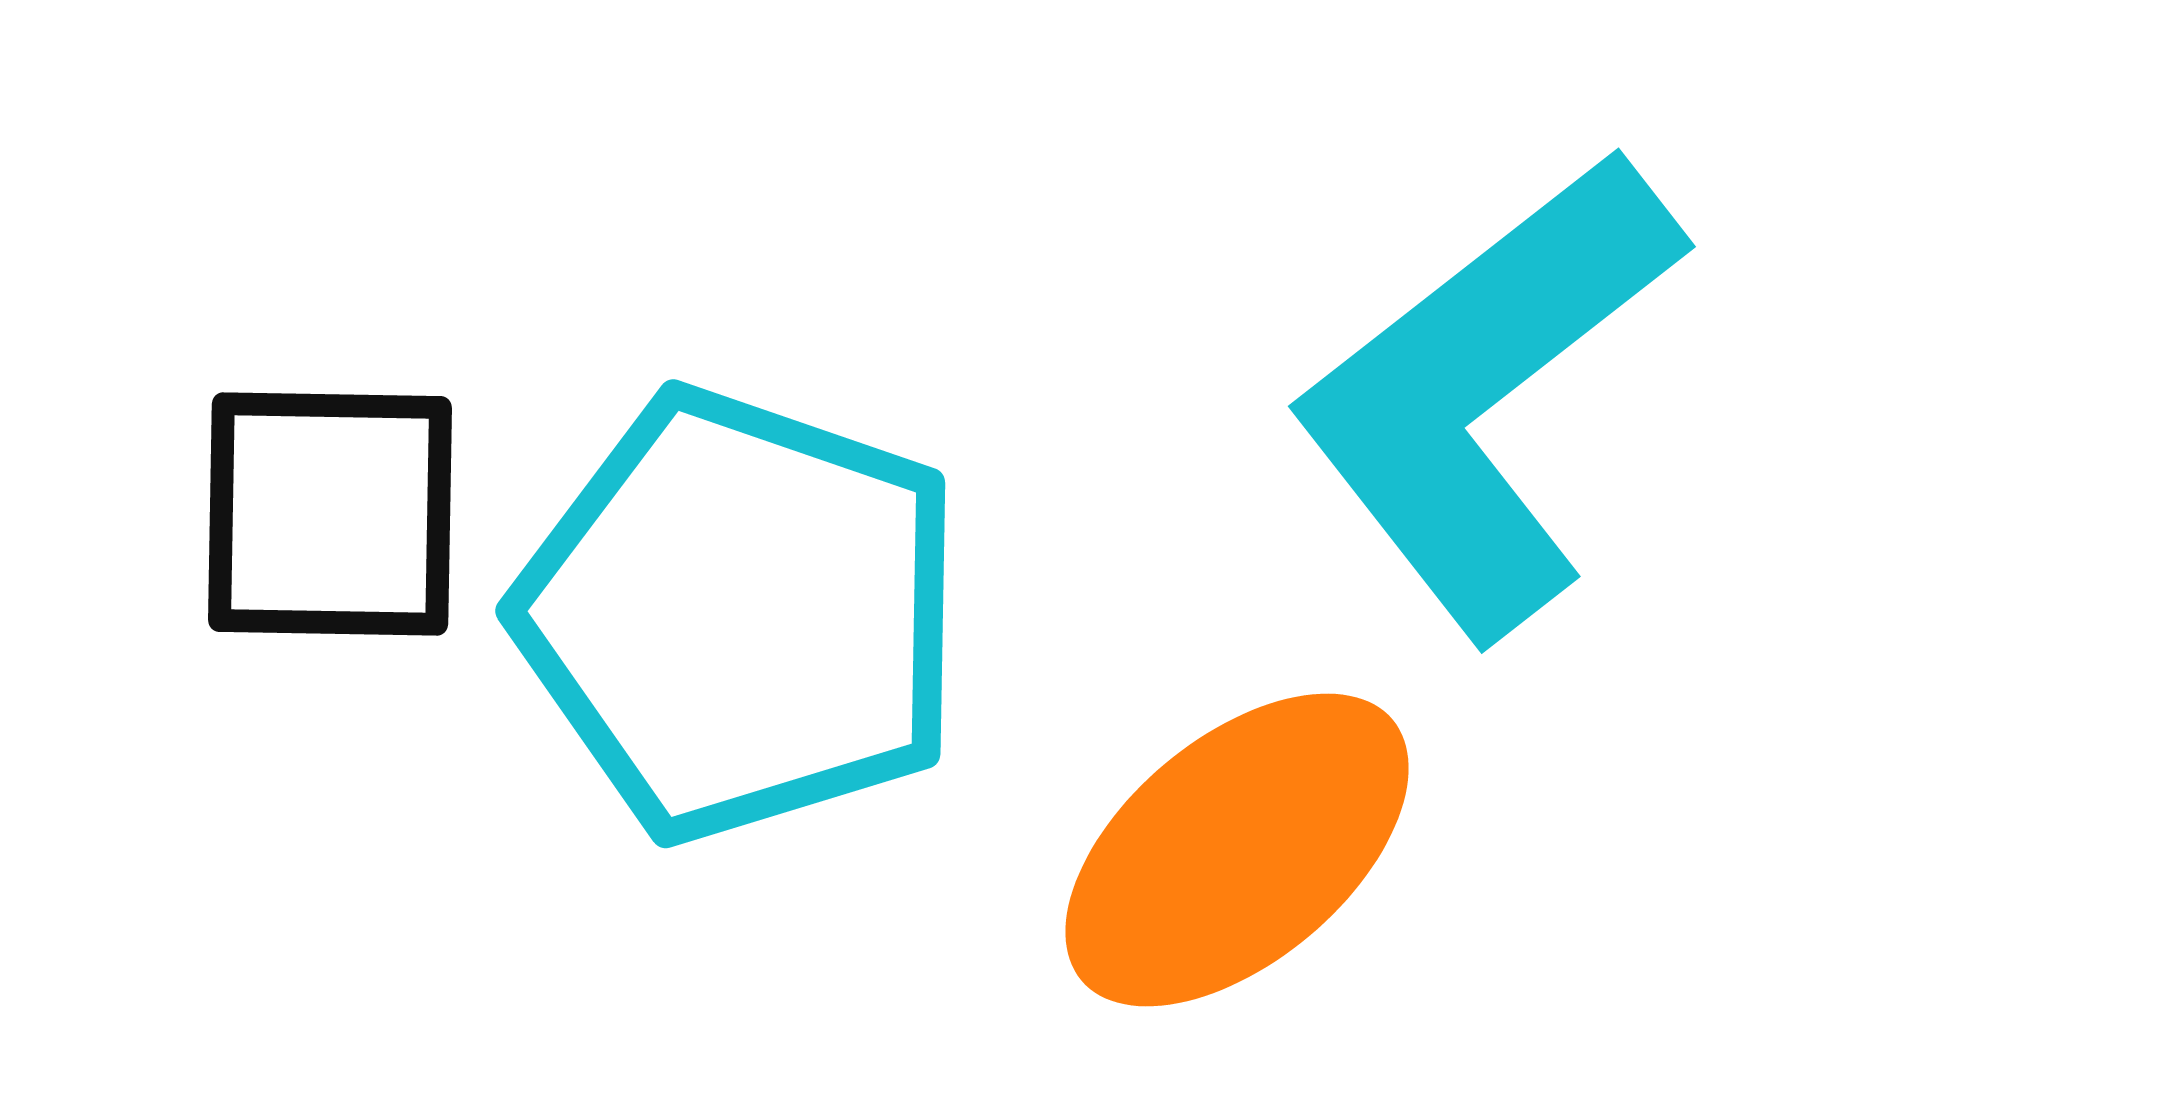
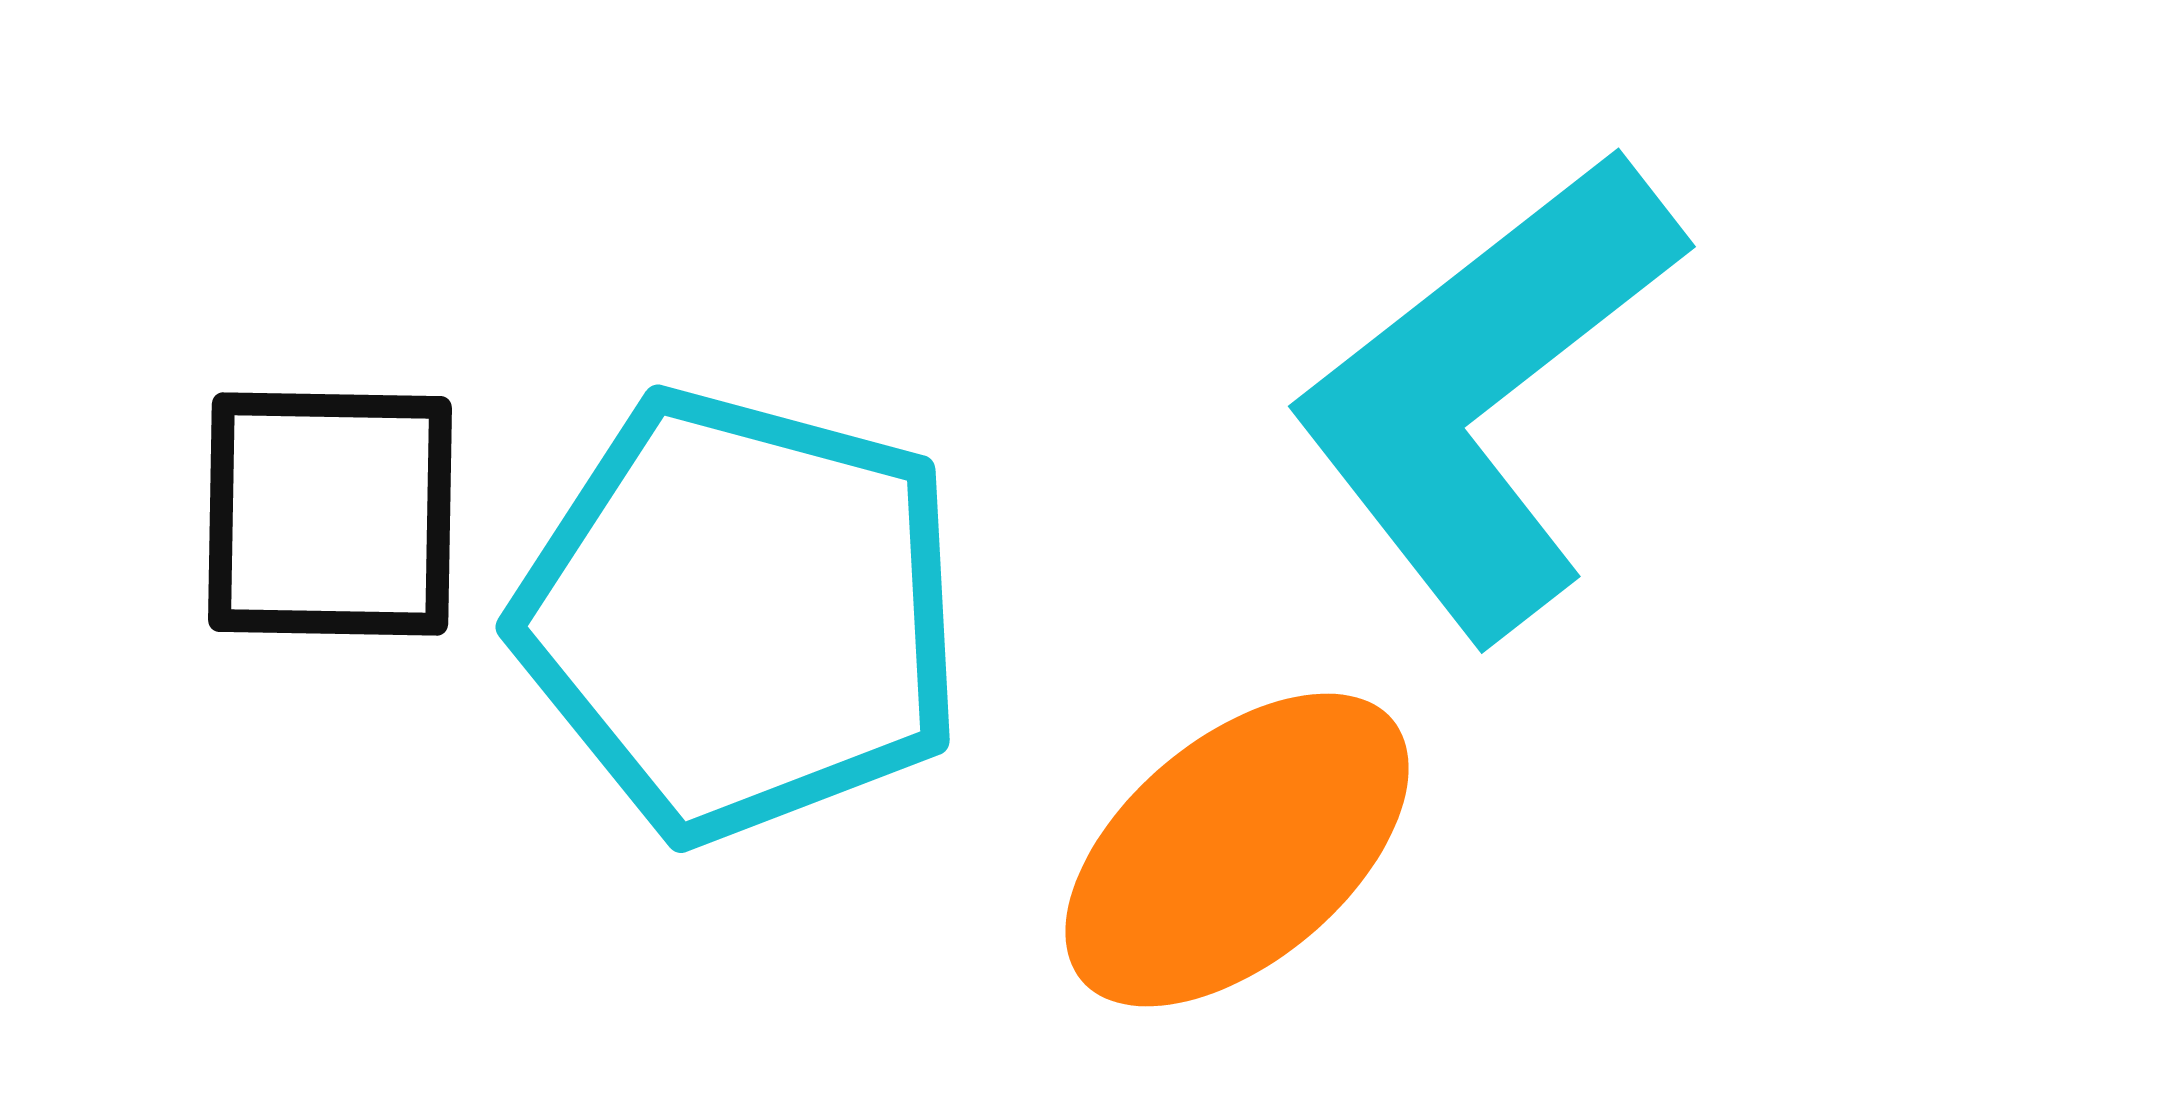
cyan pentagon: rotated 4 degrees counterclockwise
